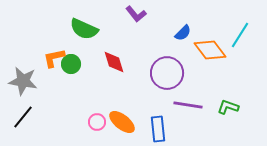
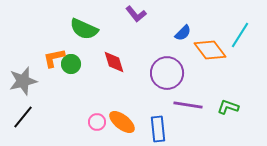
gray star: rotated 24 degrees counterclockwise
